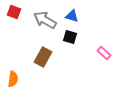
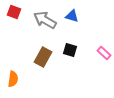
black square: moved 13 px down
